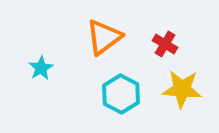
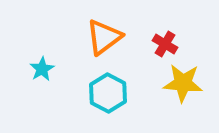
cyan star: moved 1 px right, 1 px down
yellow star: moved 1 px right, 6 px up
cyan hexagon: moved 13 px left, 1 px up
